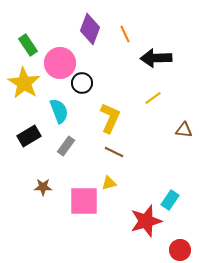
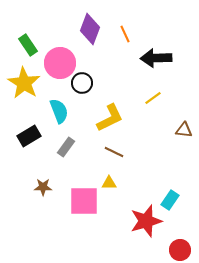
yellow L-shape: rotated 40 degrees clockwise
gray rectangle: moved 1 px down
yellow triangle: rotated 14 degrees clockwise
